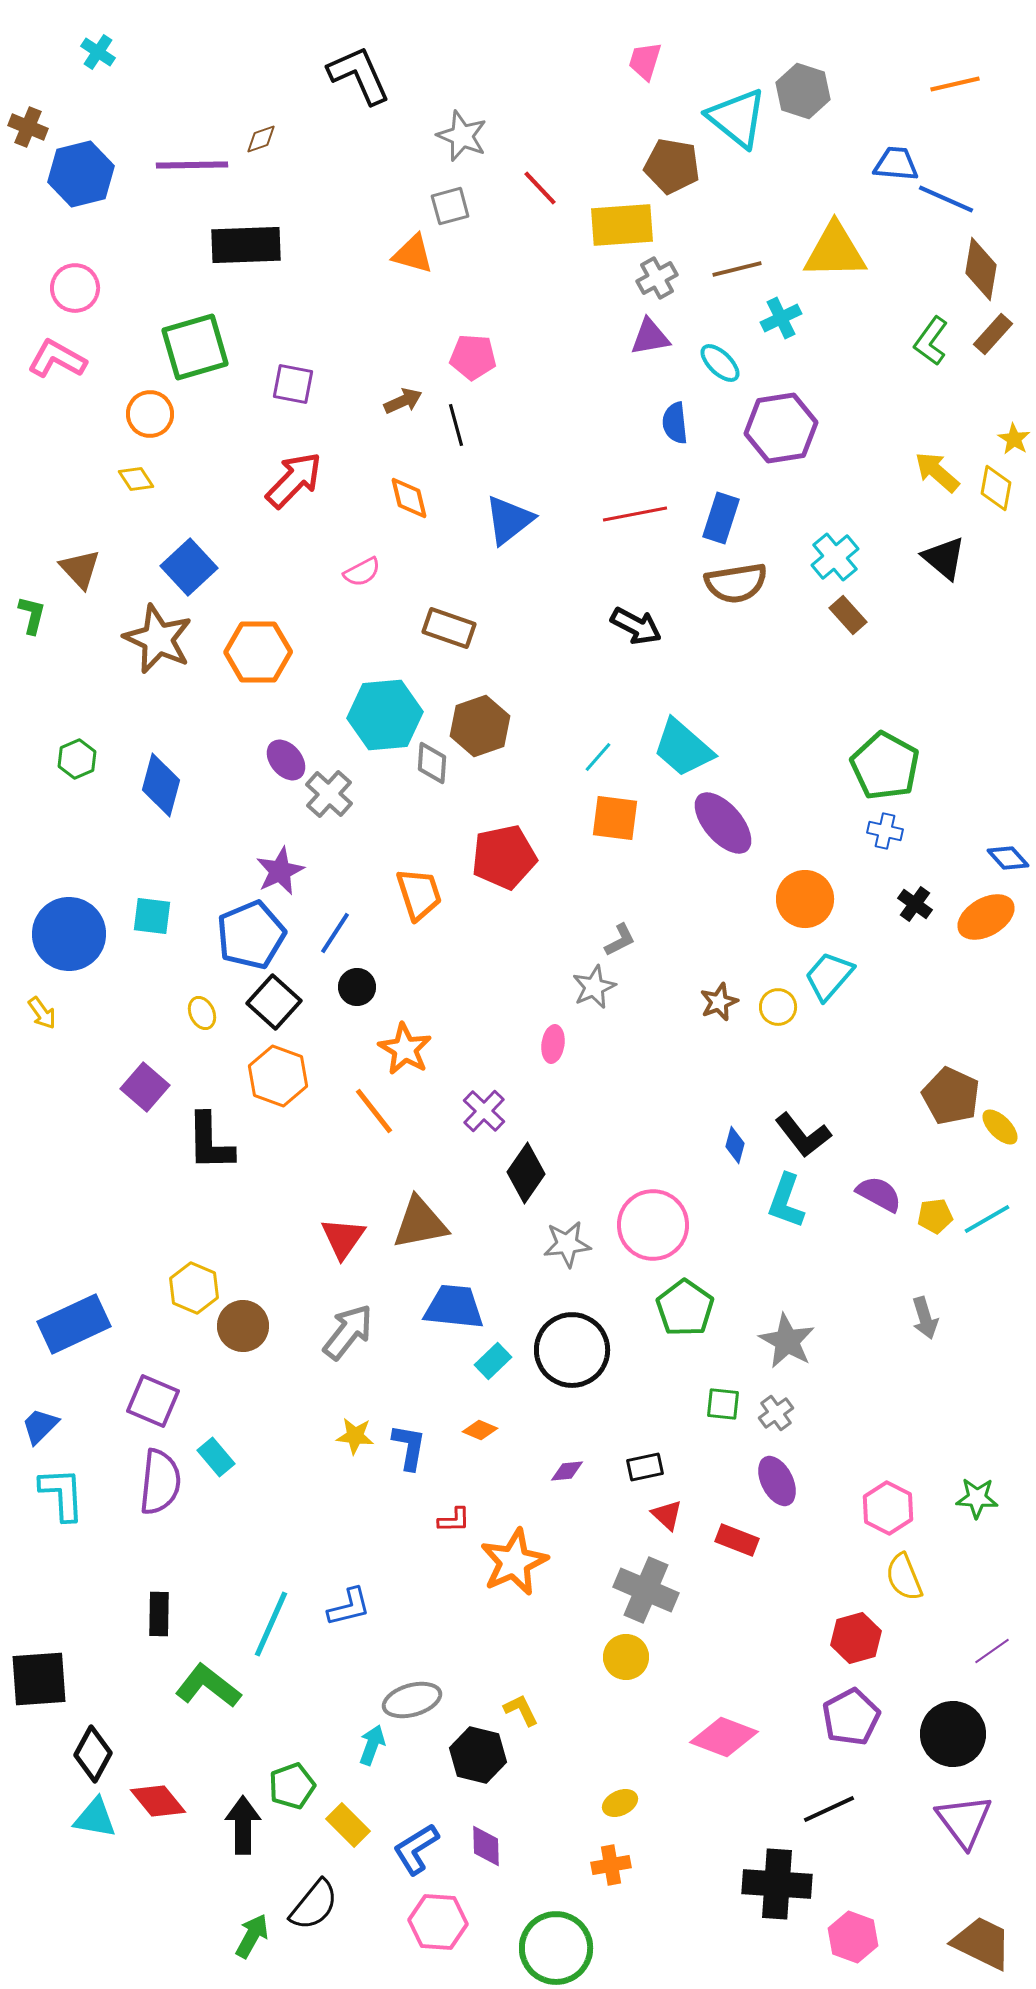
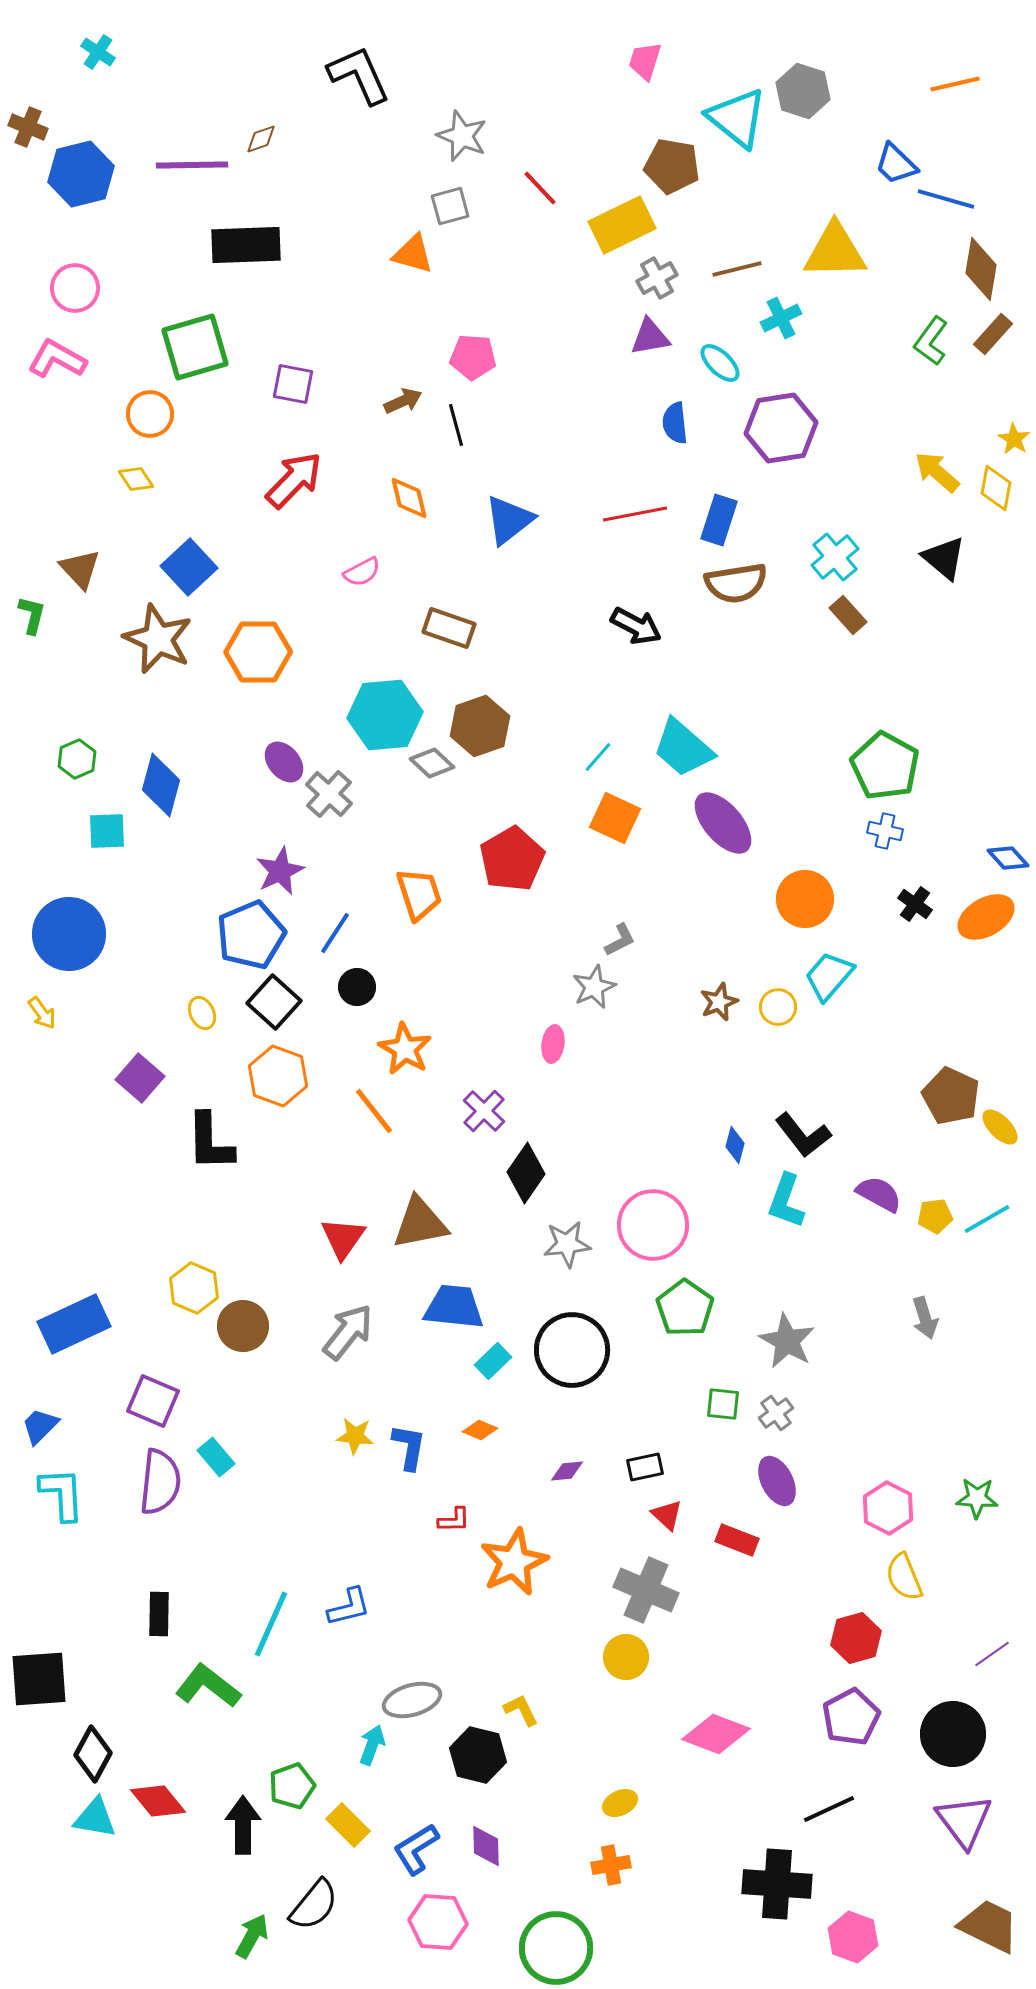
blue trapezoid at (896, 164): rotated 141 degrees counterclockwise
blue line at (946, 199): rotated 8 degrees counterclockwise
yellow rectangle at (622, 225): rotated 22 degrees counterclockwise
blue rectangle at (721, 518): moved 2 px left, 2 px down
purple ellipse at (286, 760): moved 2 px left, 2 px down
gray diamond at (432, 763): rotated 51 degrees counterclockwise
orange square at (615, 818): rotated 18 degrees clockwise
red pentagon at (504, 857): moved 8 px right, 2 px down; rotated 18 degrees counterclockwise
cyan square at (152, 916): moved 45 px left, 85 px up; rotated 9 degrees counterclockwise
purple square at (145, 1087): moved 5 px left, 9 px up
purple line at (992, 1651): moved 3 px down
pink diamond at (724, 1737): moved 8 px left, 3 px up
brown trapezoid at (982, 1943): moved 7 px right, 17 px up
